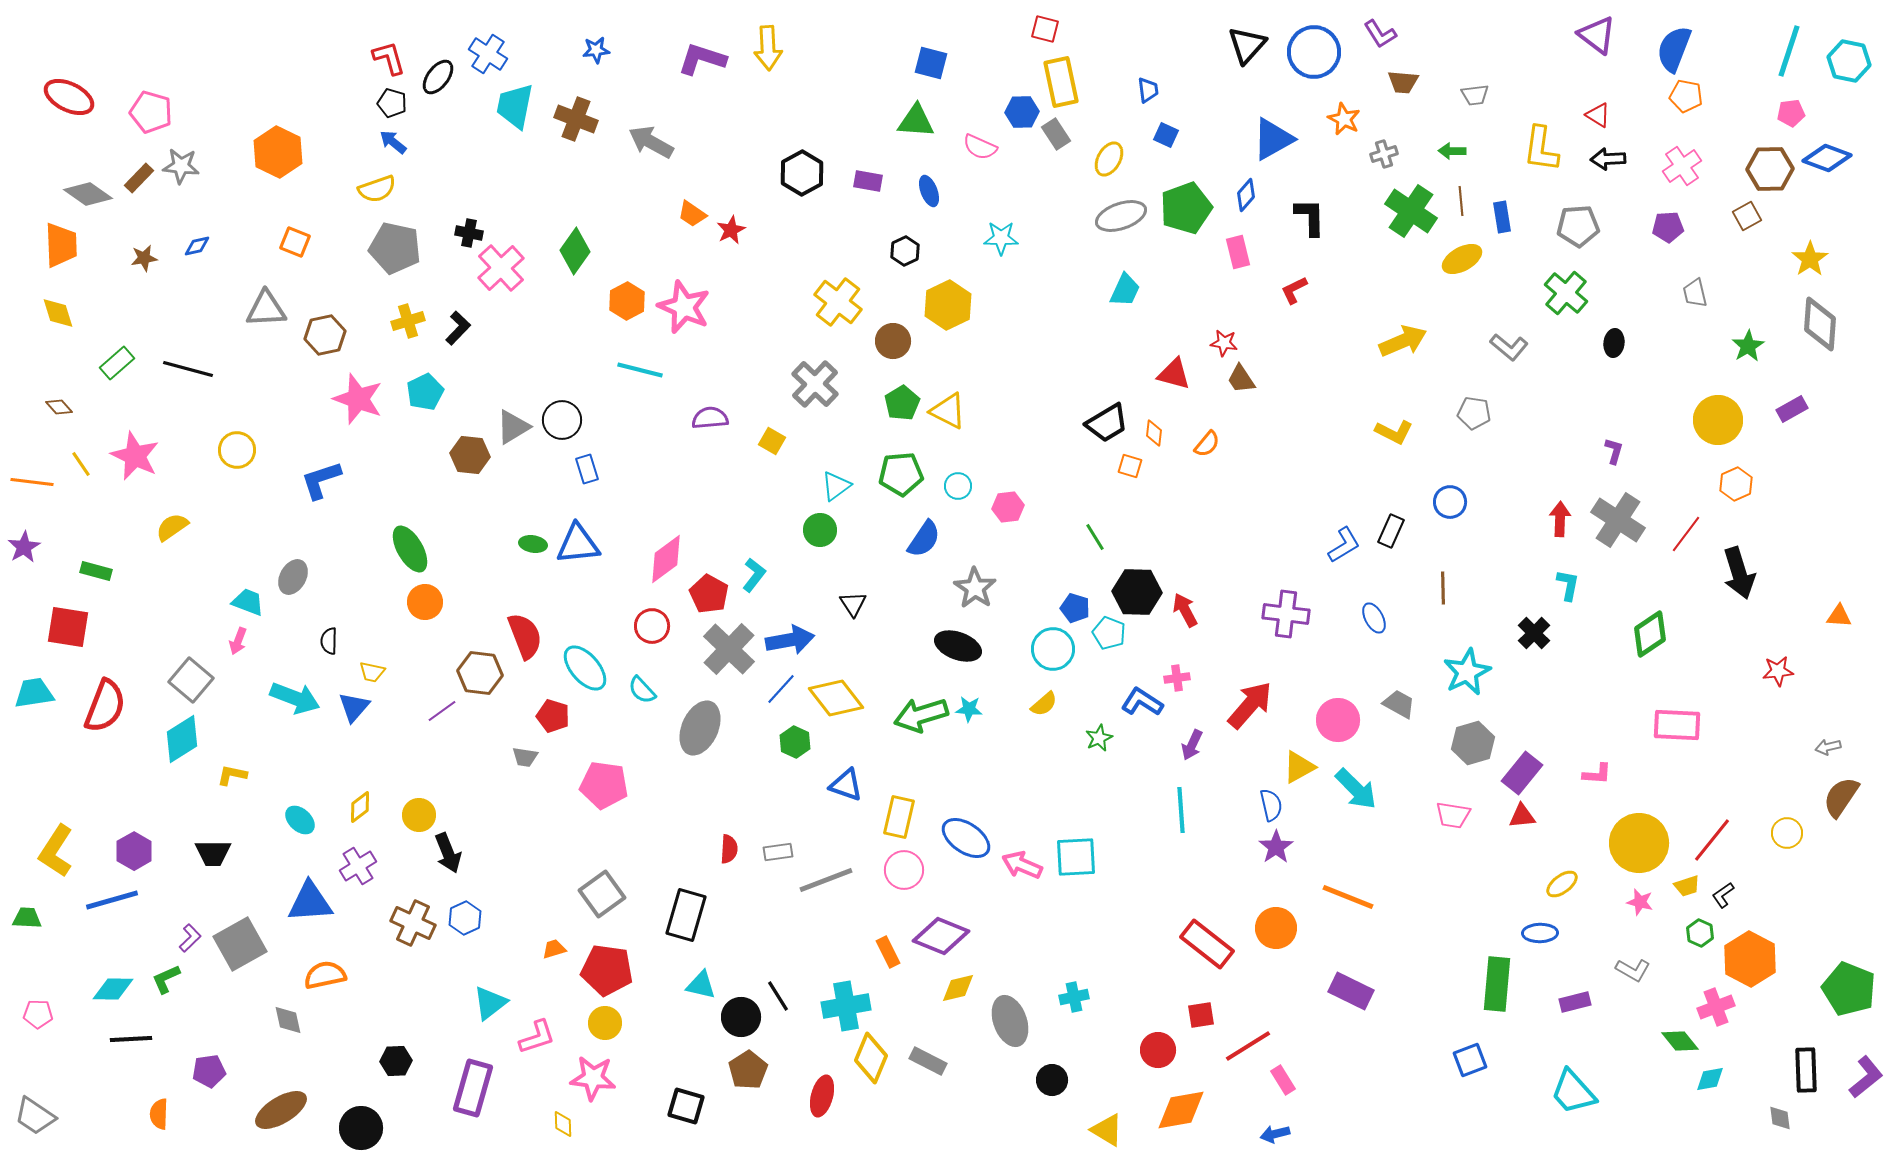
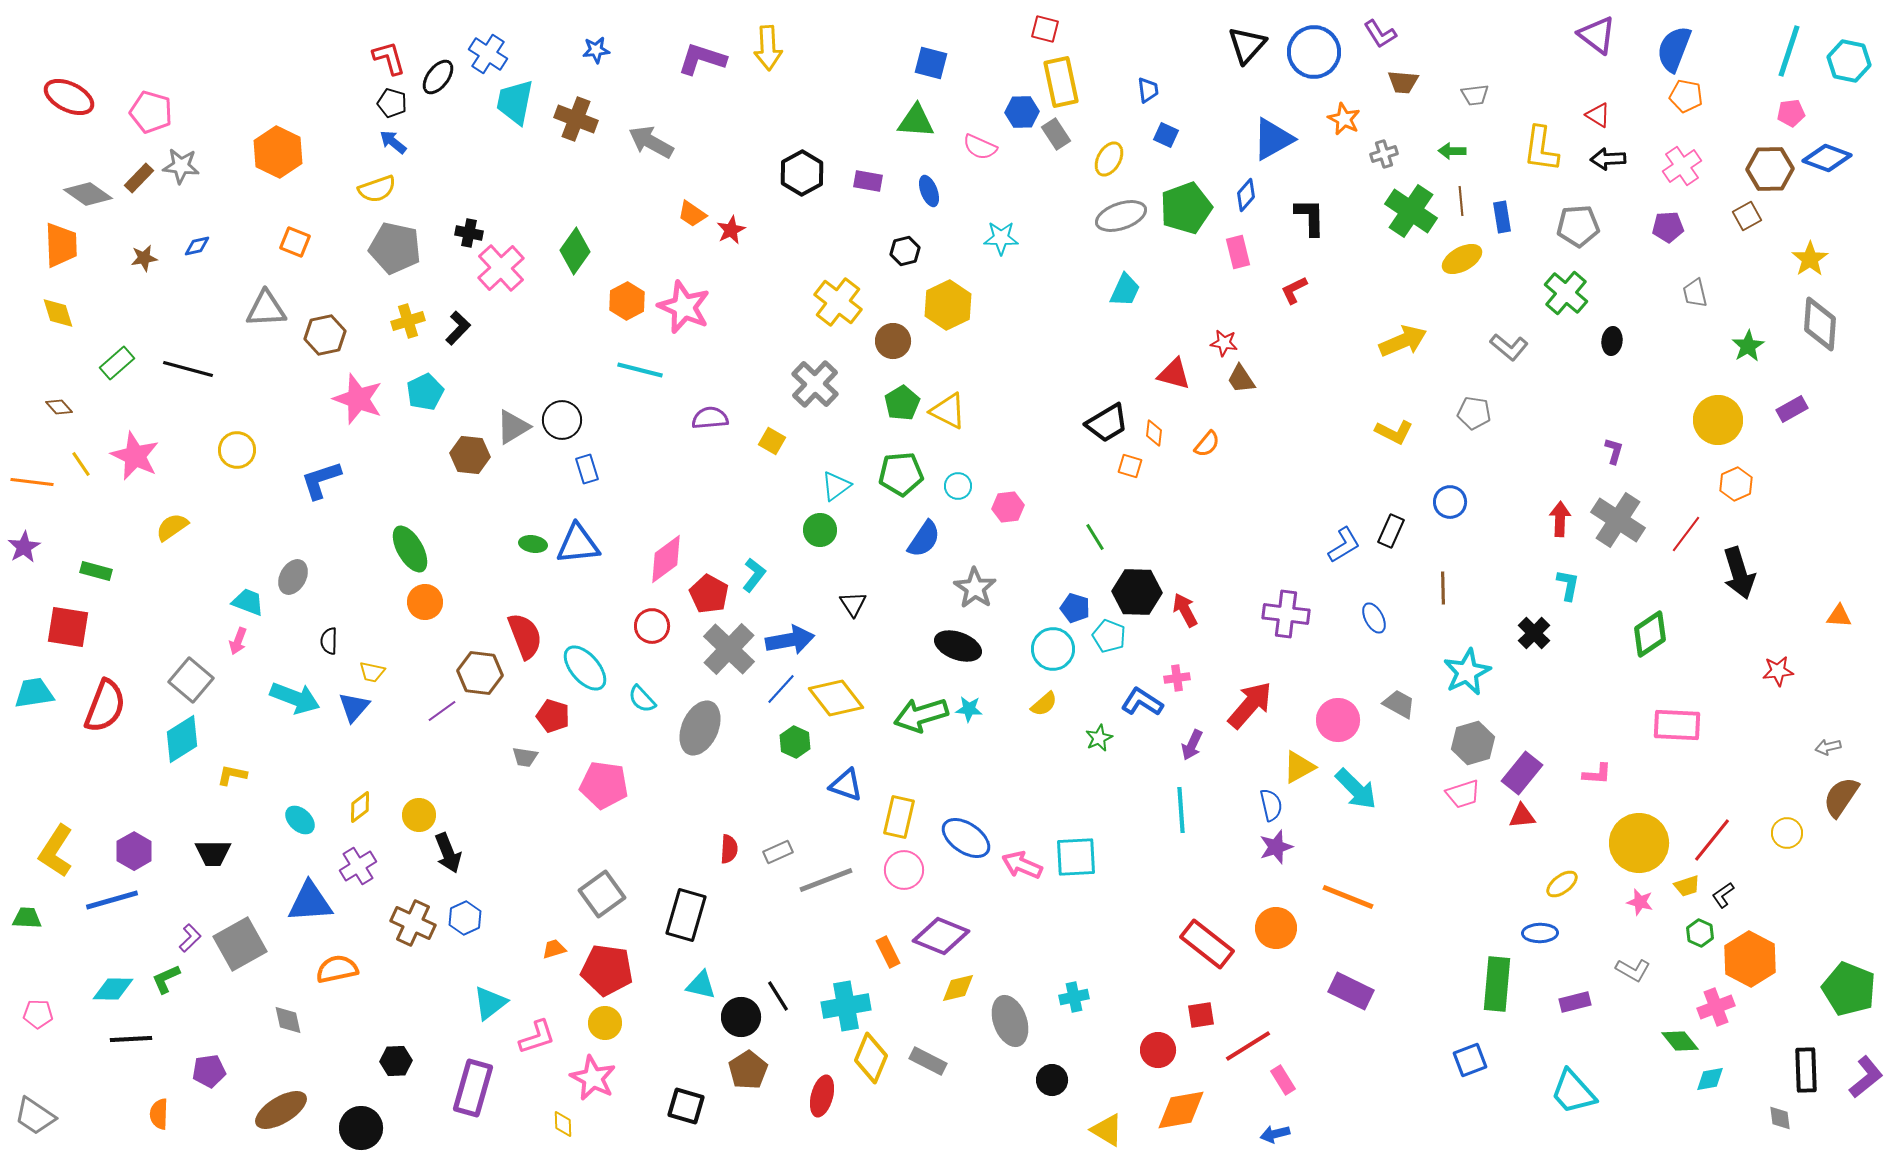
cyan trapezoid at (515, 106): moved 4 px up
black hexagon at (905, 251): rotated 12 degrees clockwise
black ellipse at (1614, 343): moved 2 px left, 2 px up
cyan pentagon at (1109, 633): moved 3 px down
cyan semicircle at (642, 690): moved 9 px down
pink trapezoid at (1453, 815): moved 10 px right, 21 px up; rotated 27 degrees counterclockwise
purple star at (1276, 847): rotated 16 degrees clockwise
gray rectangle at (778, 852): rotated 16 degrees counterclockwise
orange semicircle at (325, 975): moved 12 px right, 6 px up
pink star at (593, 1078): rotated 21 degrees clockwise
